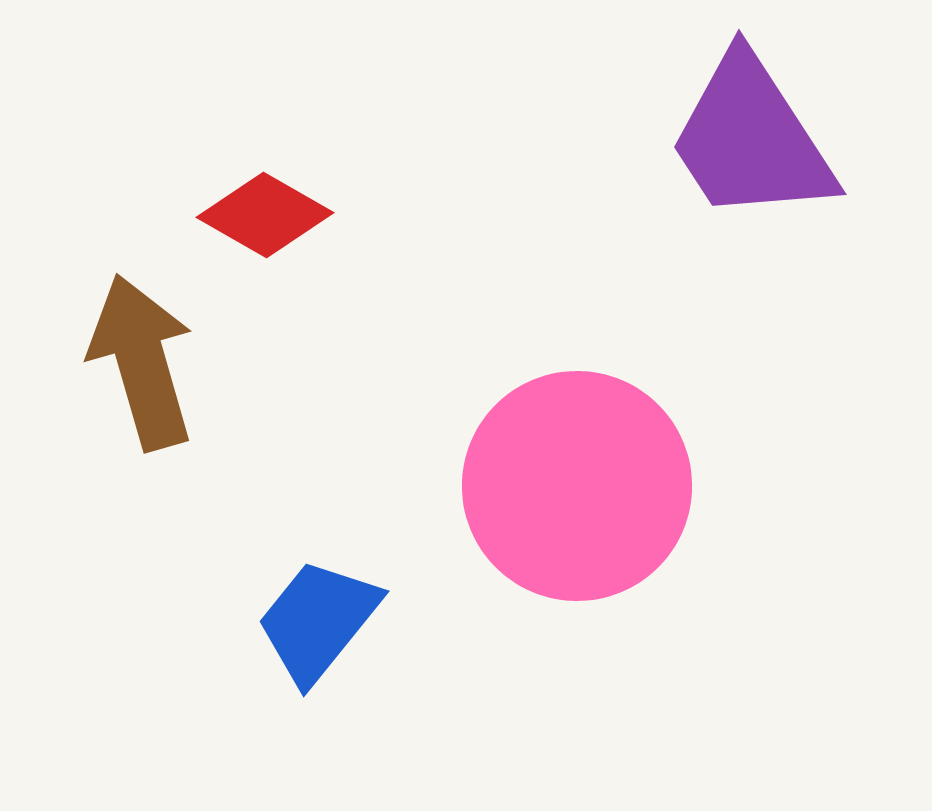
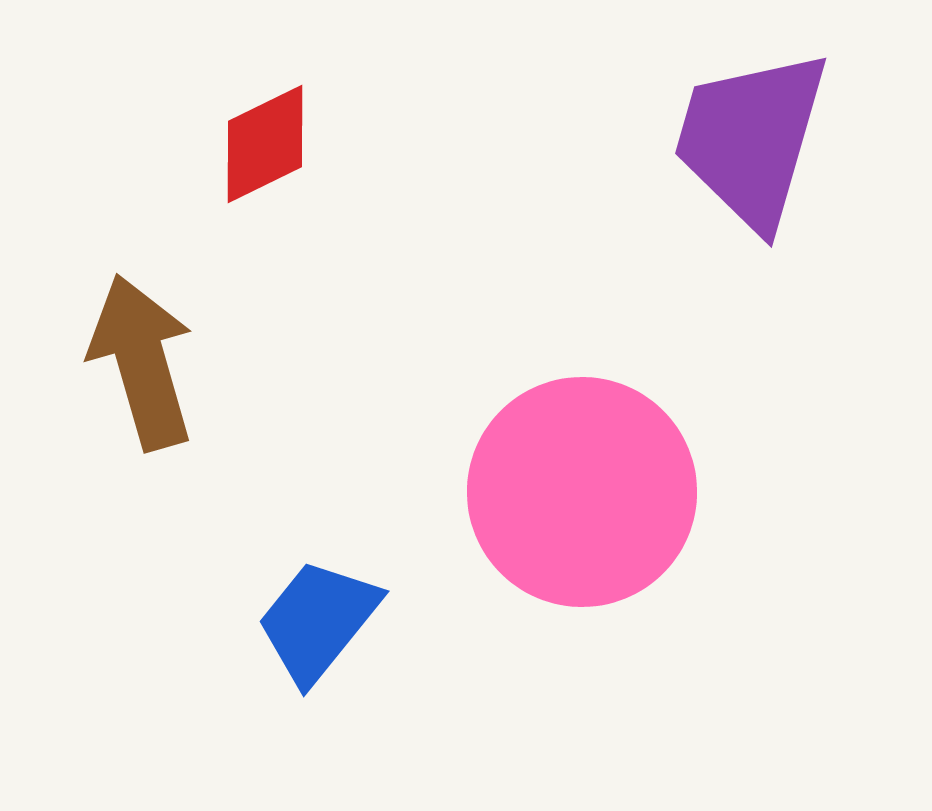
purple trapezoid: rotated 49 degrees clockwise
red diamond: moved 71 px up; rotated 56 degrees counterclockwise
pink circle: moved 5 px right, 6 px down
